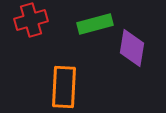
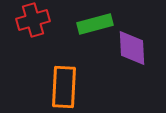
red cross: moved 2 px right
purple diamond: rotated 12 degrees counterclockwise
